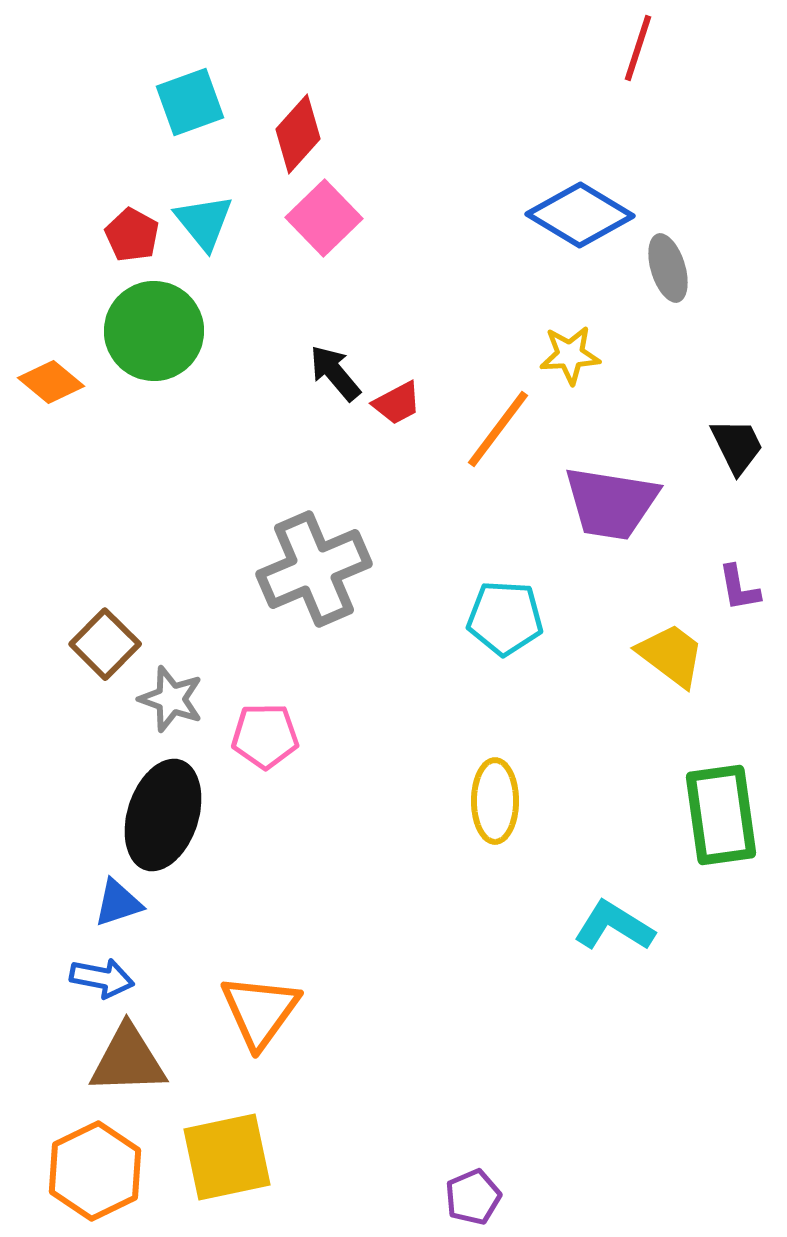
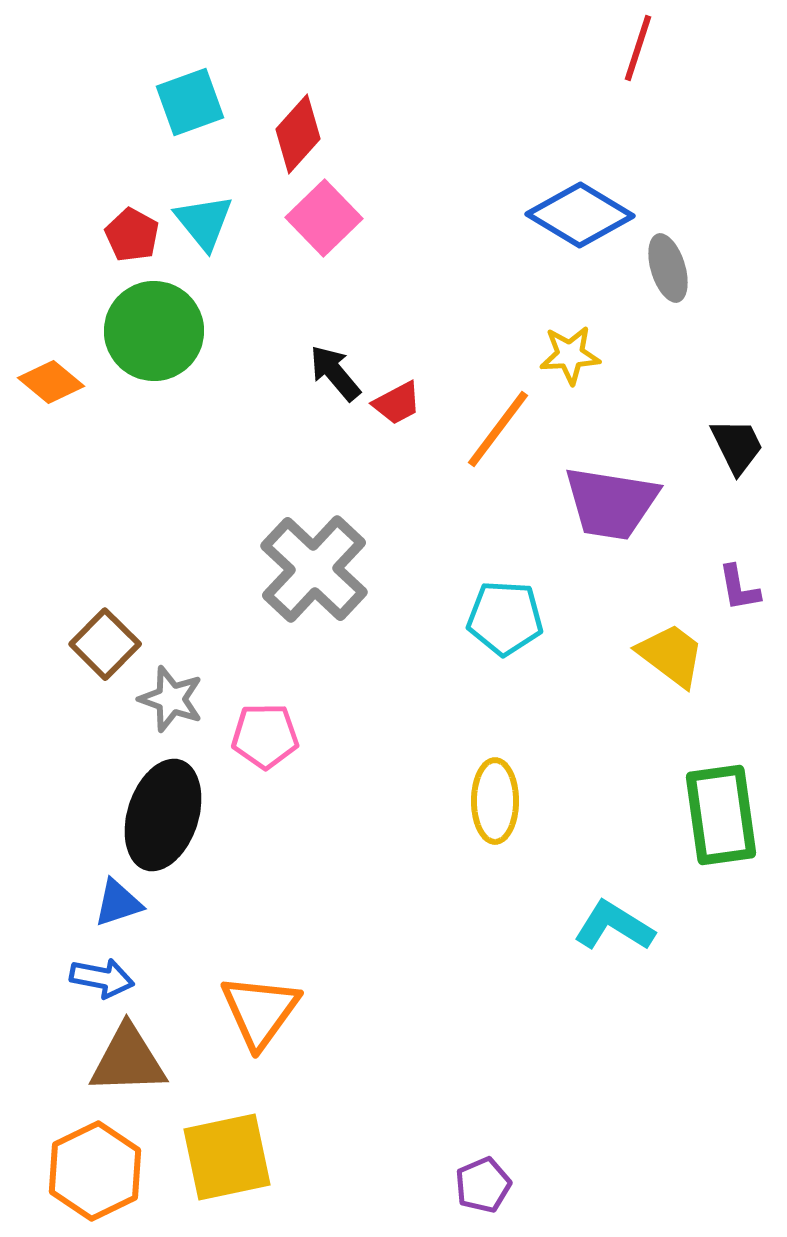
gray cross: rotated 24 degrees counterclockwise
purple pentagon: moved 10 px right, 12 px up
